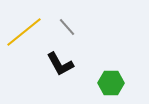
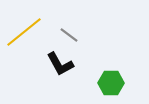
gray line: moved 2 px right, 8 px down; rotated 12 degrees counterclockwise
